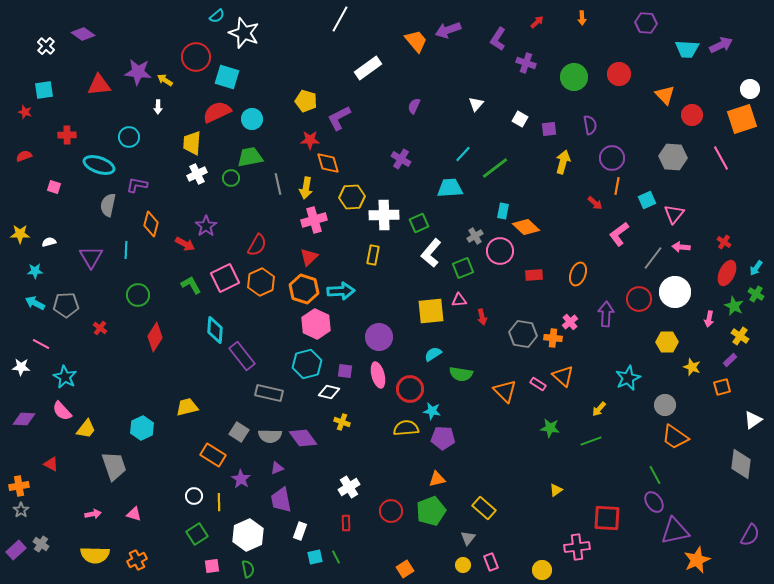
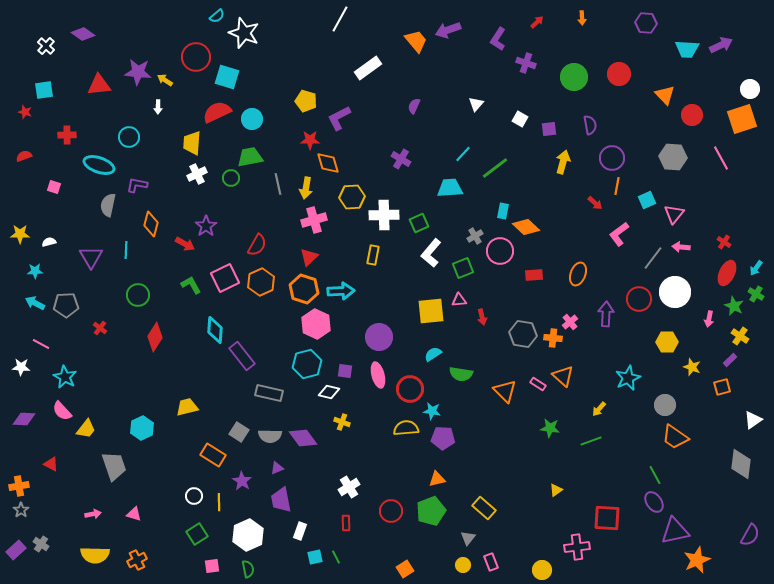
purple star at (241, 479): moved 1 px right, 2 px down
